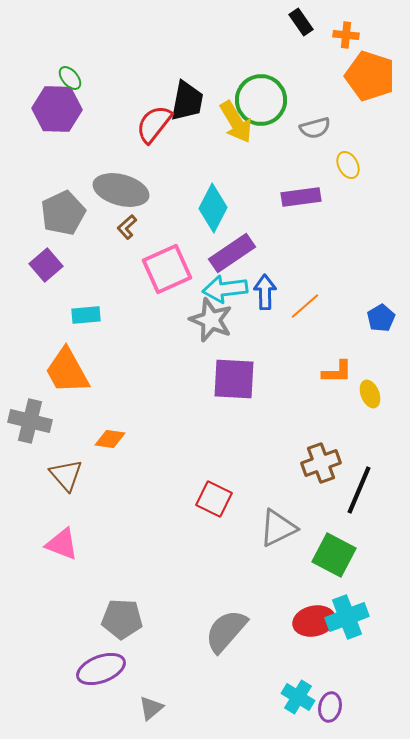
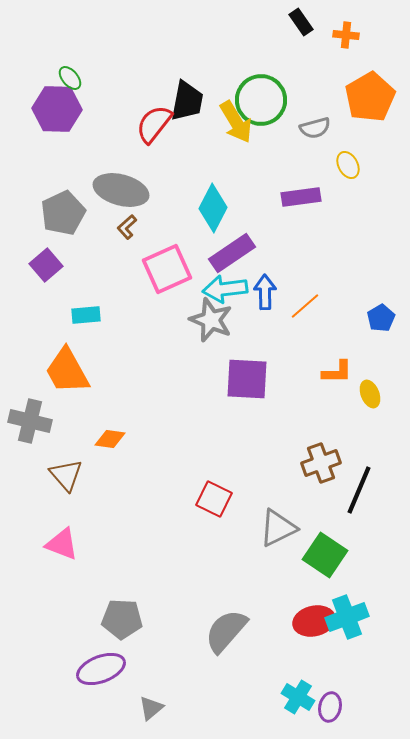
orange pentagon at (370, 76): moved 21 px down; rotated 24 degrees clockwise
purple square at (234, 379): moved 13 px right
green square at (334, 555): moved 9 px left; rotated 6 degrees clockwise
